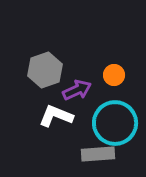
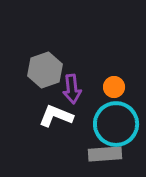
orange circle: moved 12 px down
purple arrow: moved 5 px left, 1 px up; rotated 108 degrees clockwise
cyan circle: moved 1 px right, 1 px down
gray rectangle: moved 7 px right
